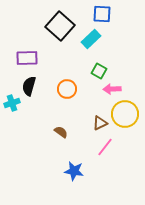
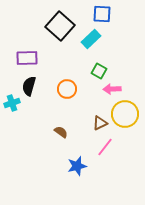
blue star: moved 3 px right, 5 px up; rotated 24 degrees counterclockwise
